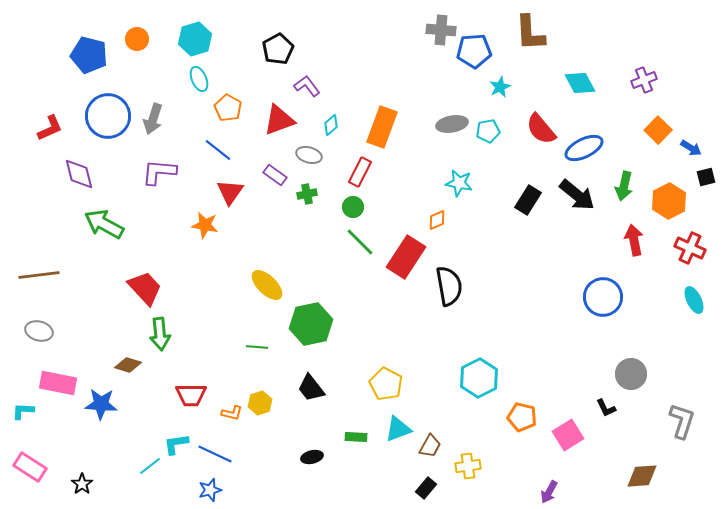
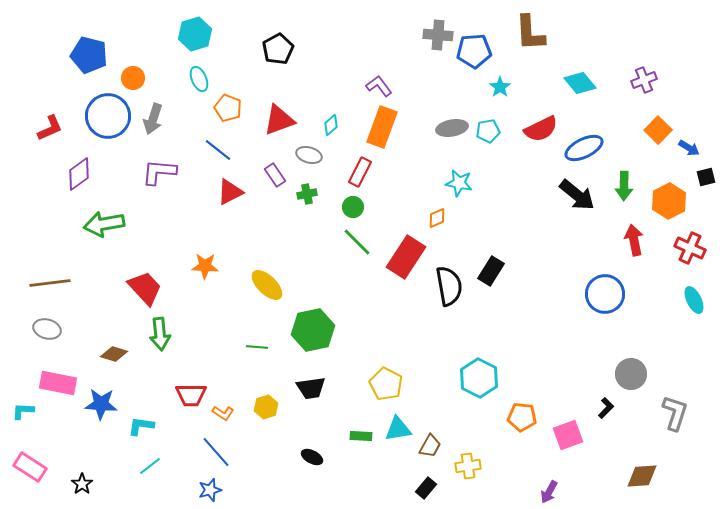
gray cross at (441, 30): moved 3 px left, 5 px down
orange circle at (137, 39): moved 4 px left, 39 px down
cyan hexagon at (195, 39): moved 5 px up
cyan diamond at (580, 83): rotated 12 degrees counterclockwise
purple L-shape at (307, 86): moved 72 px right
cyan star at (500, 87): rotated 10 degrees counterclockwise
orange pentagon at (228, 108): rotated 8 degrees counterclockwise
gray ellipse at (452, 124): moved 4 px down
red semicircle at (541, 129): rotated 76 degrees counterclockwise
blue arrow at (691, 148): moved 2 px left
purple diamond at (79, 174): rotated 68 degrees clockwise
purple rectangle at (275, 175): rotated 20 degrees clockwise
green arrow at (624, 186): rotated 12 degrees counterclockwise
red triangle at (230, 192): rotated 28 degrees clockwise
black rectangle at (528, 200): moved 37 px left, 71 px down
orange diamond at (437, 220): moved 2 px up
green arrow at (104, 224): rotated 39 degrees counterclockwise
orange star at (205, 225): moved 41 px down; rotated 8 degrees counterclockwise
green line at (360, 242): moved 3 px left
brown line at (39, 275): moved 11 px right, 8 px down
blue circle at (603, 297): moved 2 px right, 3 px up
green hexagon at (311, 324): moved 2 px right, 6 px down
gray ellipse at (39, 331): moved 8 px right, 2 px up
brown diamond at (128, 365): moved 14 px left, 11 px up
cyan hexagon at (479, 378): rotated 6 degrees counterclockwise
black trapezoid at (311, 388): rotated 60 degrees counterclockwise
yellow hexagon at (260, 403): moved 6 px right, 4 px down
black L-shape at (606, 408): rotated 110 degrees counterclockwise
orange L-shape at (232, 413): moved 9 px left; rotated 20 degrees clockwise
orange pentagon at (522, 417): rotated 8 degrees counterclockwise
gray L-shape at (682, 421): moved 7 px left, 8 px up
cyan triangle at (398, 429): rotated 12 degrees clockwise
pink square at (568, 435): rotated 12 degrees clockwise
green rectangle at (356, 437): moved 5 px right, 1 px up
cyan L-shape at (176, 444): moved 35 px left, 18 px up; rotated 16 degrees clockwise
blue line at (215, 454): moved 1 px right, 2 px up; rotated 24 degrees clockwise
black ellipse at (312, 457): rotated 40 degrees clockwise
